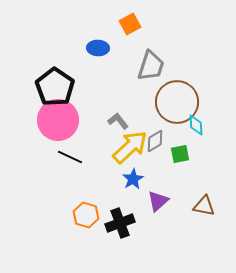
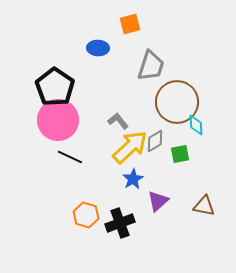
orange square: rotated 15 degrees clockwise
